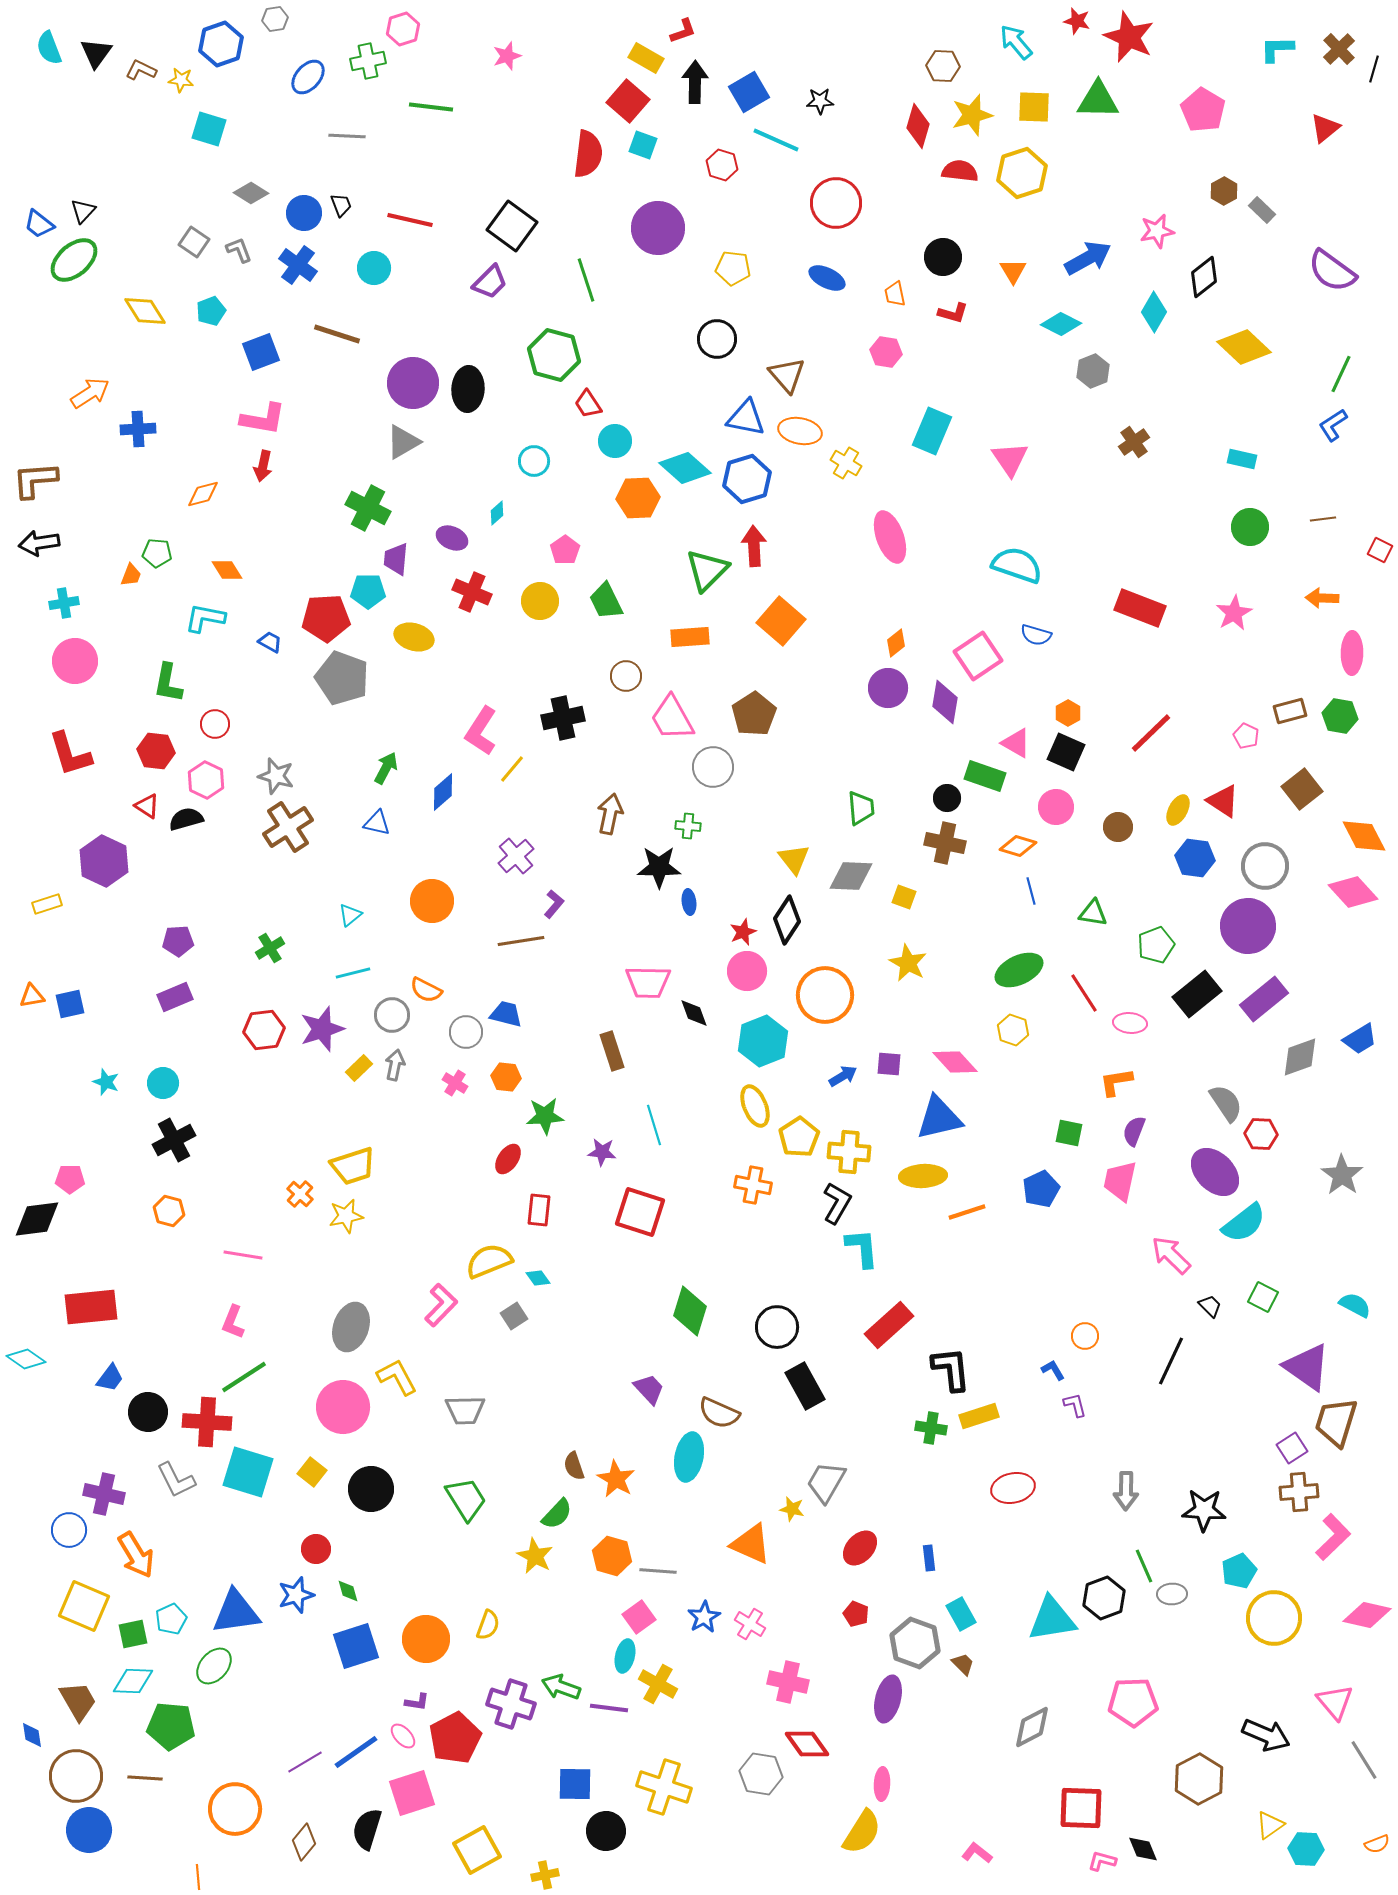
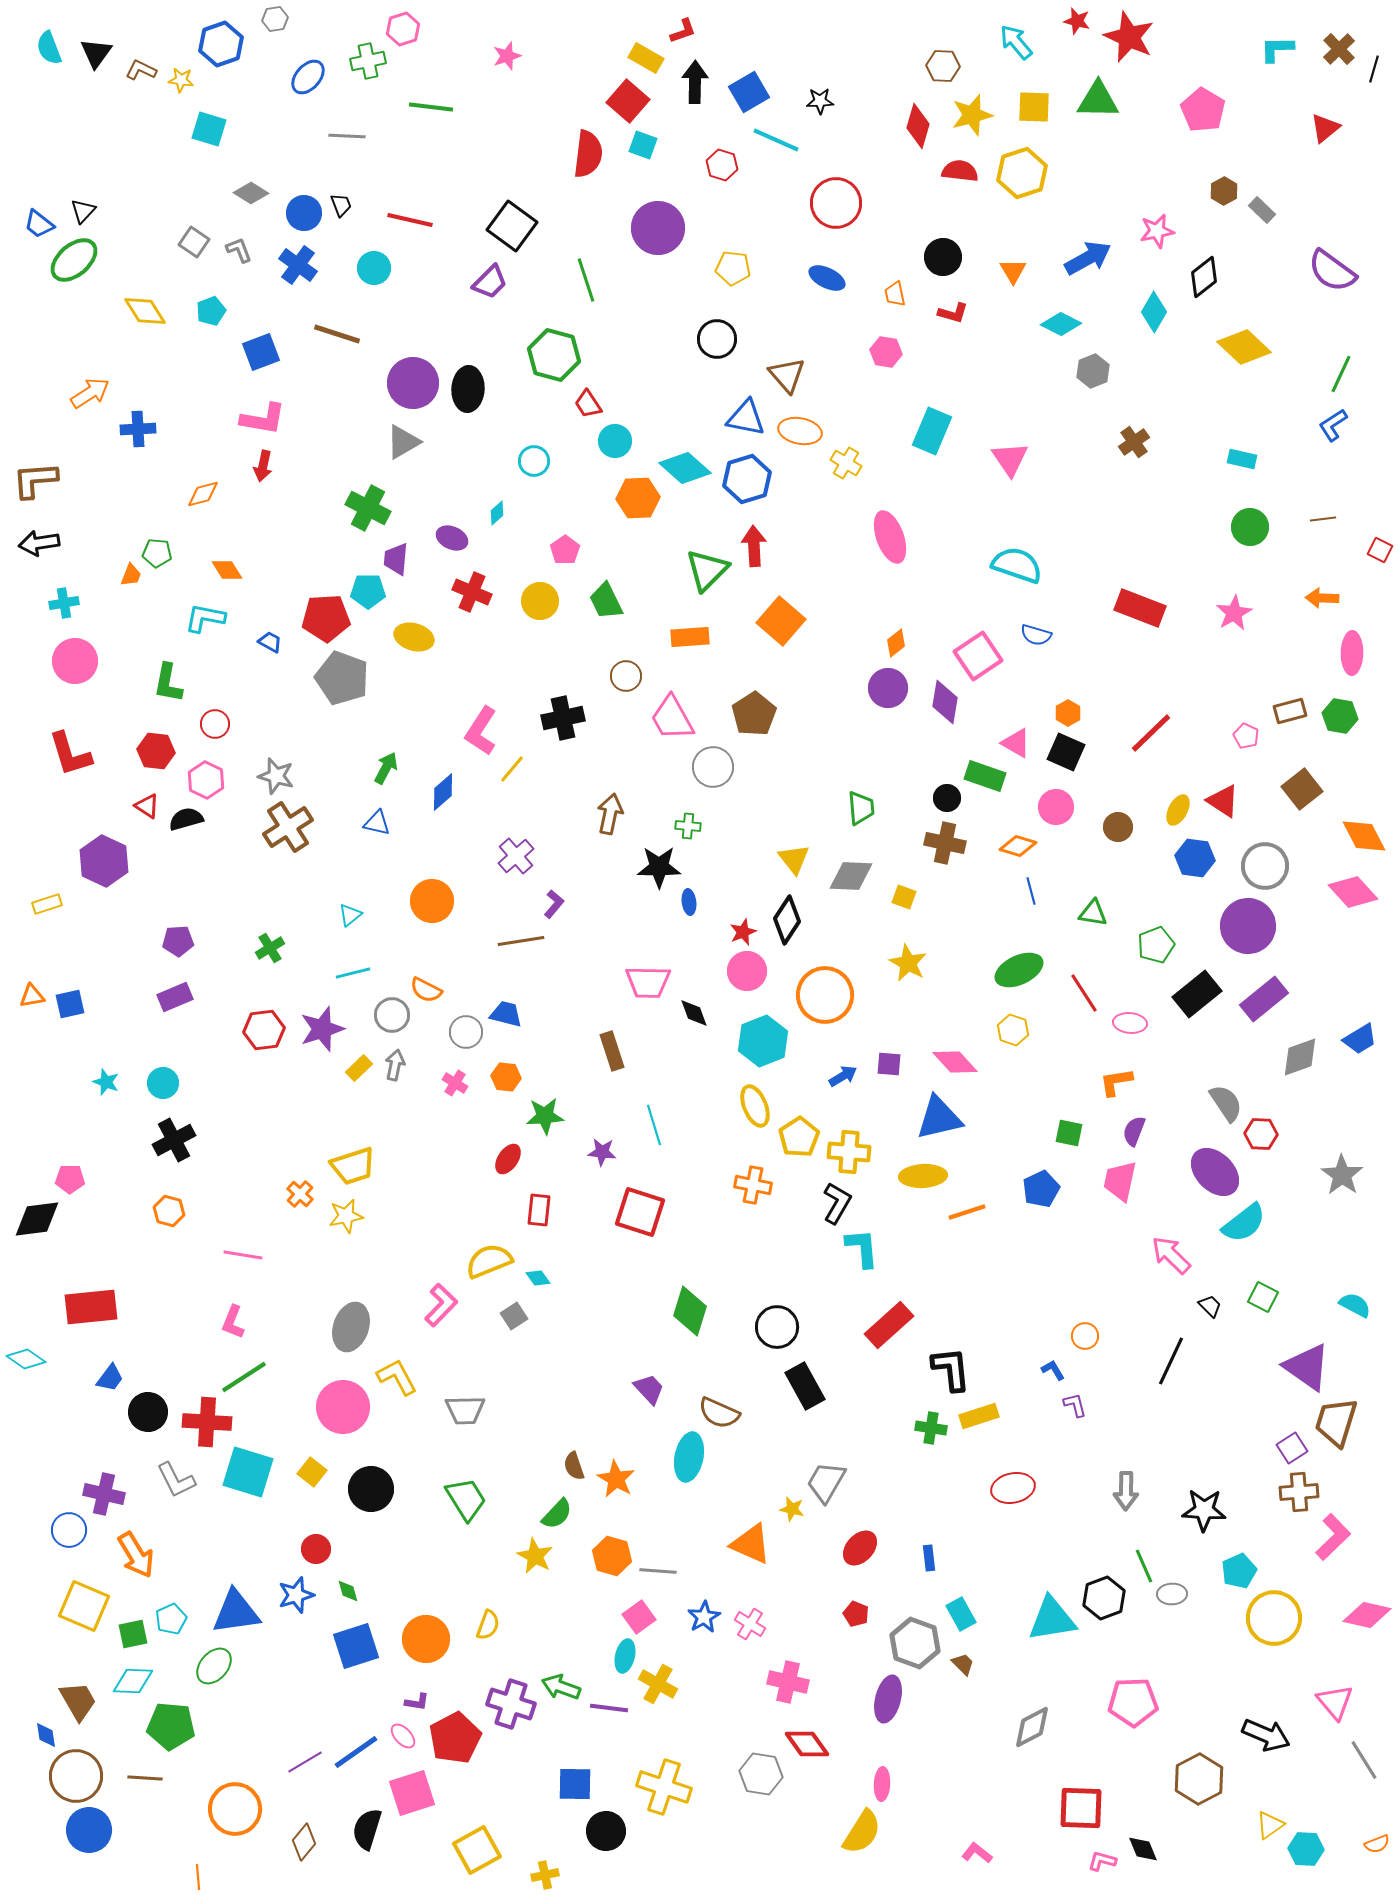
blue diamond at (32, 1735): moved 14 px right
